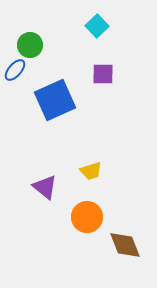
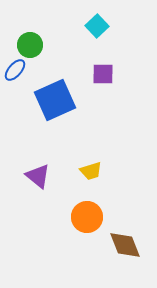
purple triangle: moved 7 px left, 11 px up
